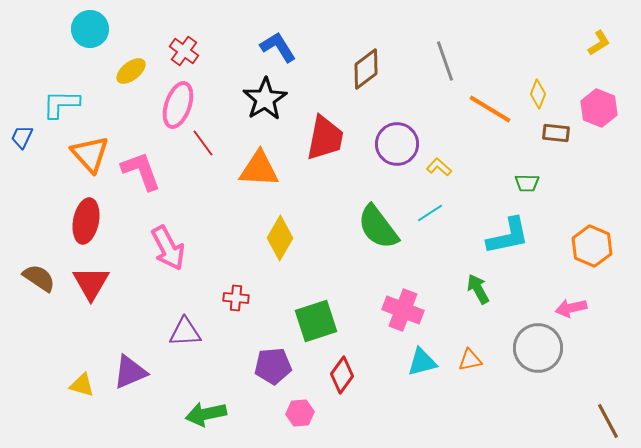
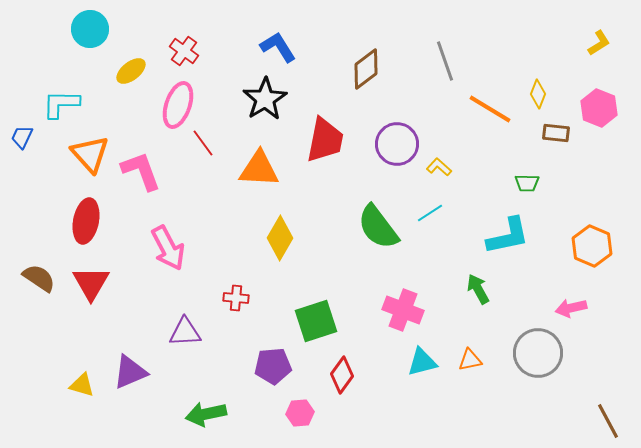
red trapezoid at (325, 138): moved 2 px down
gray circle at (538, 348): moved 5 px down
